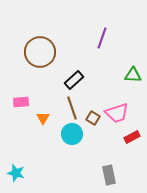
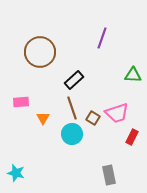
red rectangle: rotated 35 degrees counterclockwise
